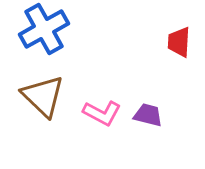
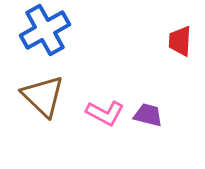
blue cross: moved 1 px right, 1 px down
red trapezoid: moved 1 px right, 1 px up
pink L-shape: moved 3 px right
